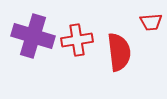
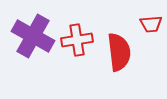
red trapezoid: moved 2 px down
purple cross: rotated 12 degrees clockwise
